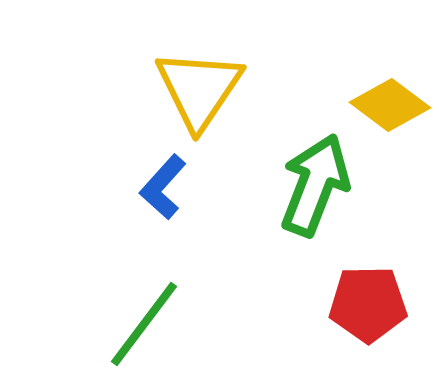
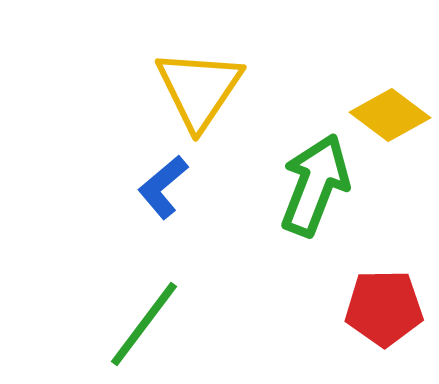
yellow diamond: moved 10 px down
blue L-shape: rotated 8 degrees clockwise
red pentagon: moved 16 px right, 4 px down
